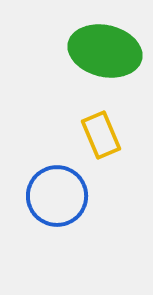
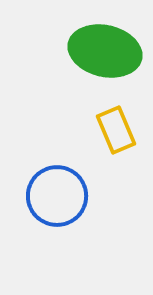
yellow rectangle: moved 15 px right, 5 px up
